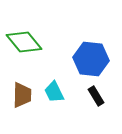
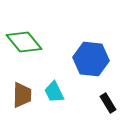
black rectangle: moved 12 px right, 7 px down
